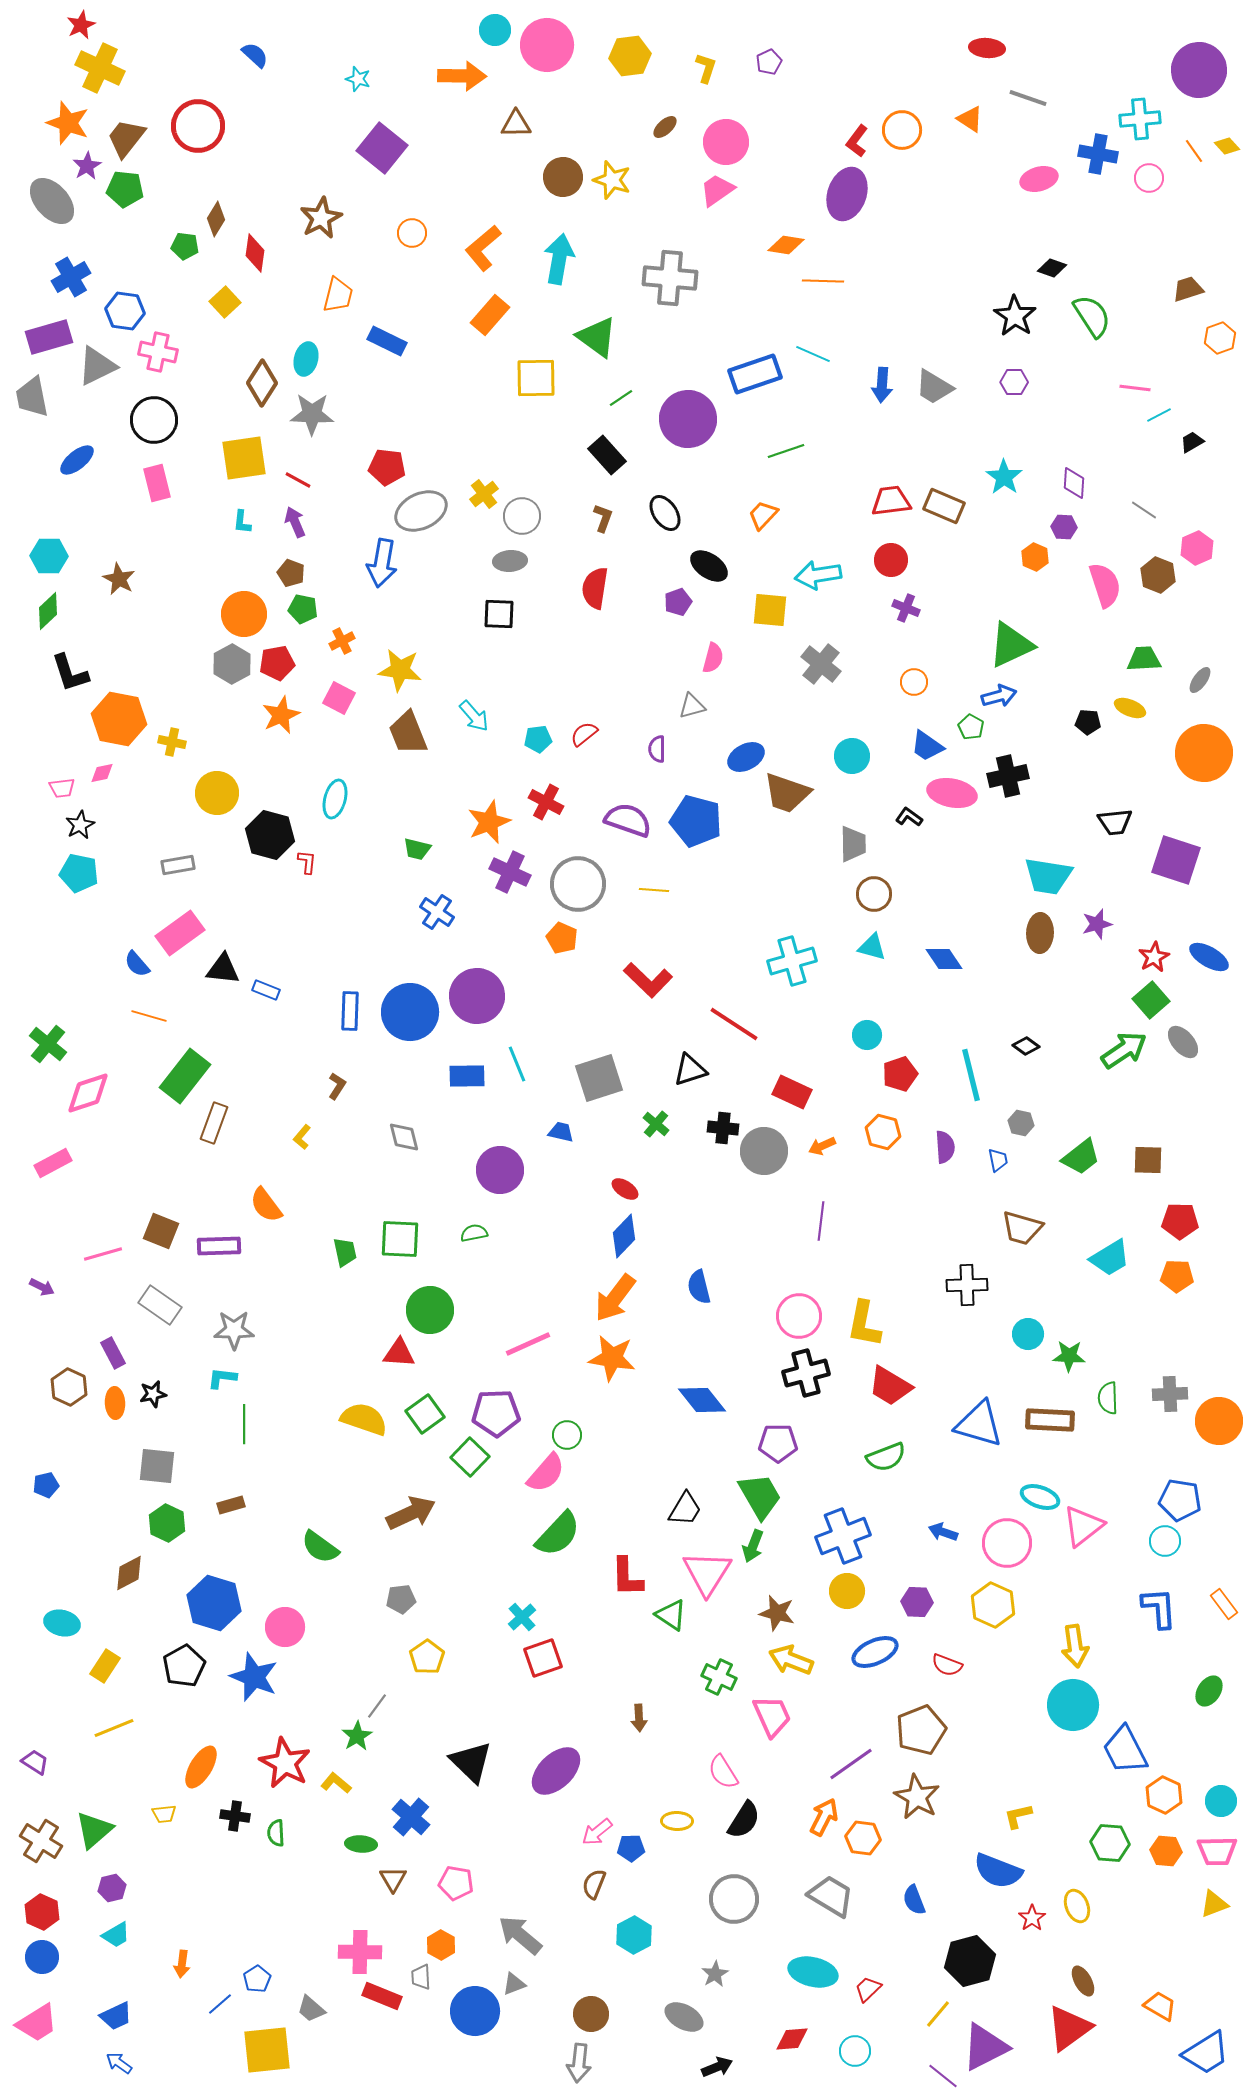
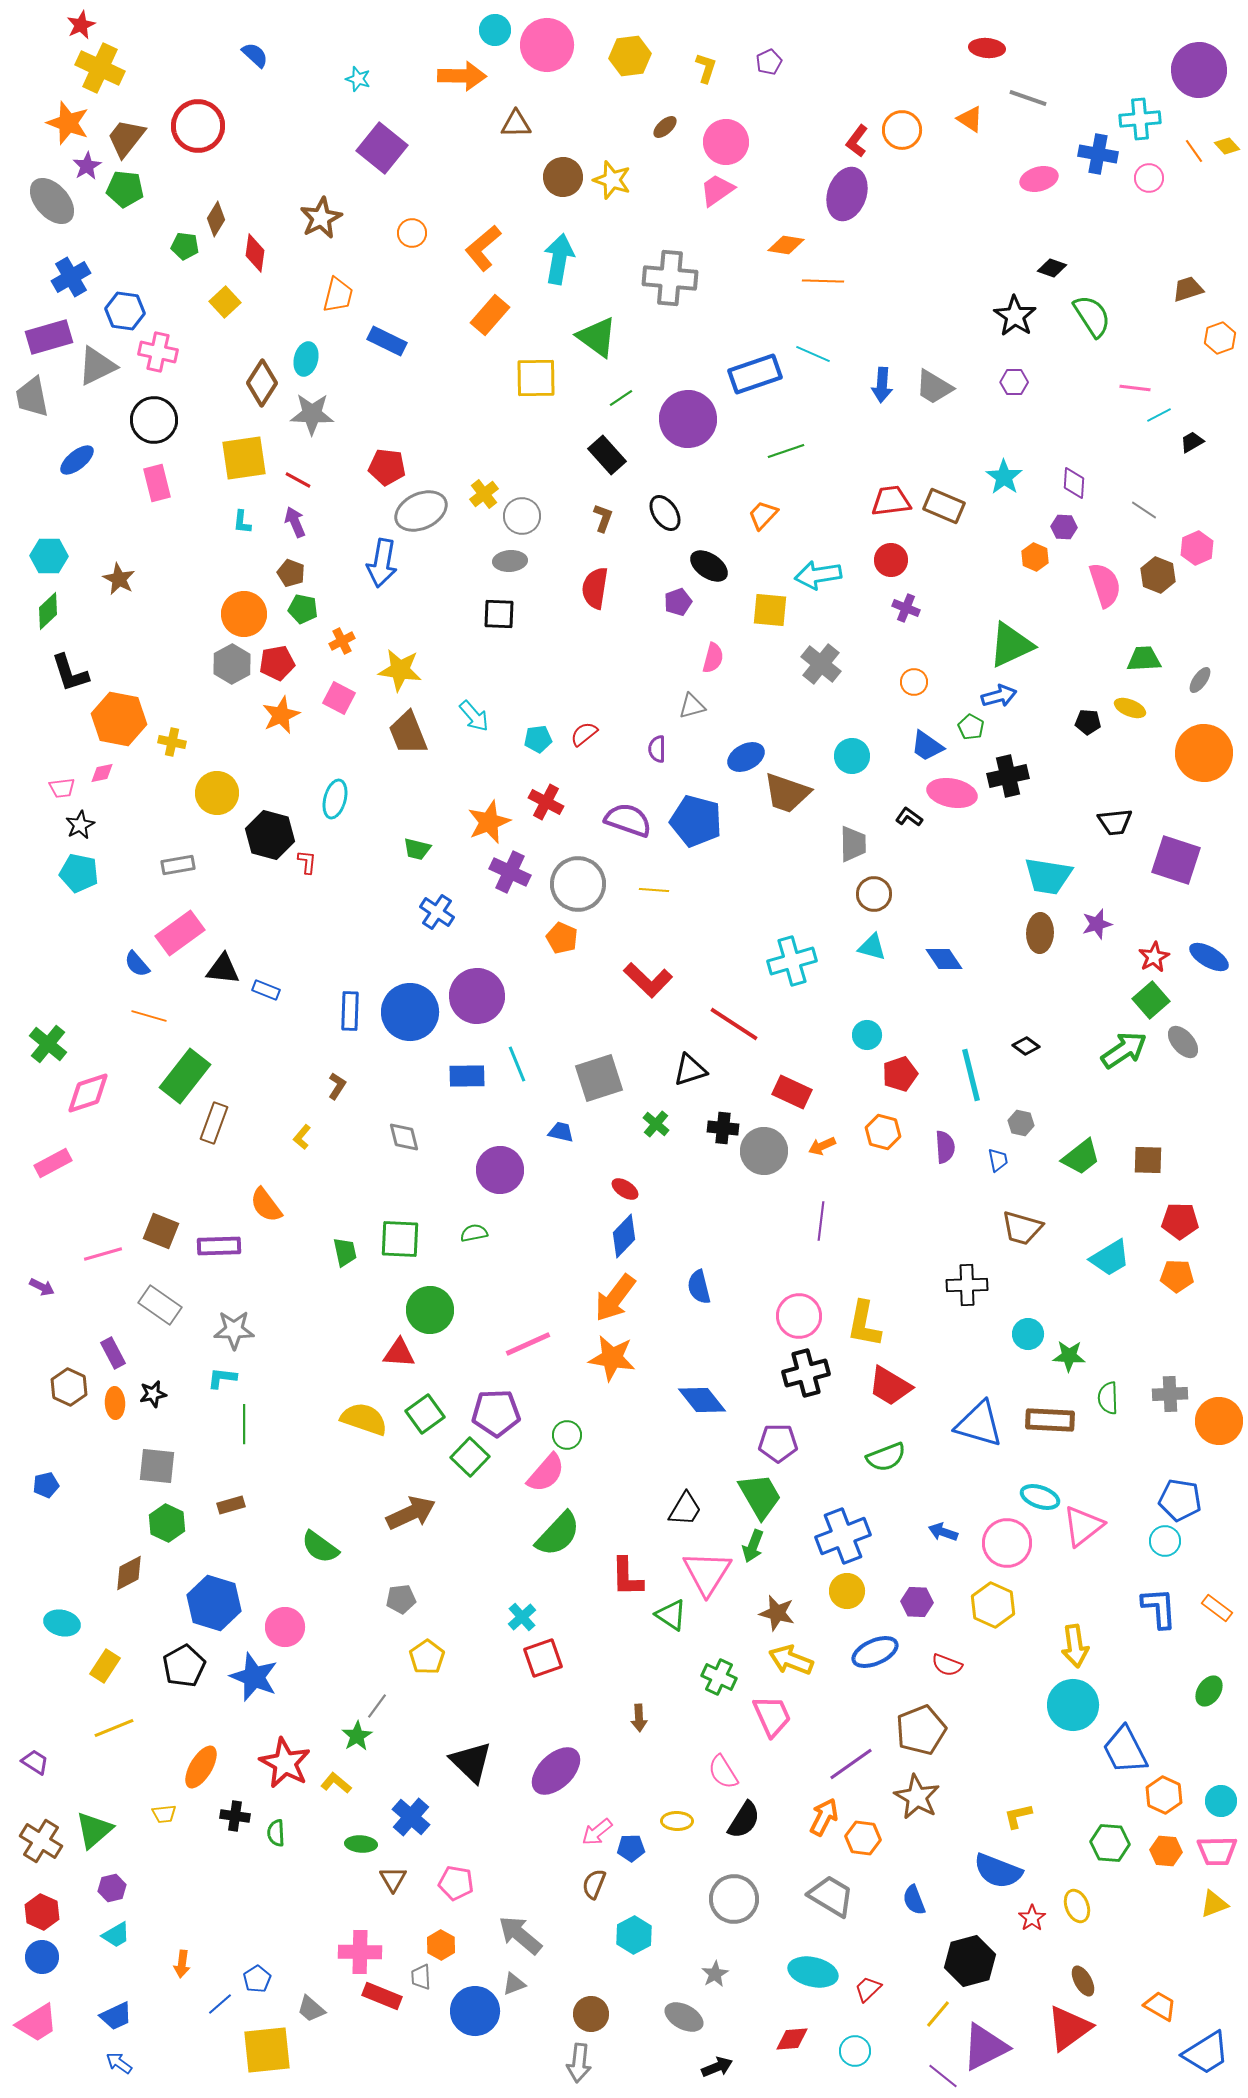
orange rectangle at (1224, 1604): moved 7 px left, 4 px down; rotated 16 degrees counterclockwise
